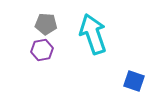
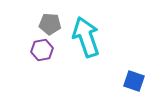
gray pentagon: moved 4 px right
cyan arrow: moved 7 px left, 3 px down
